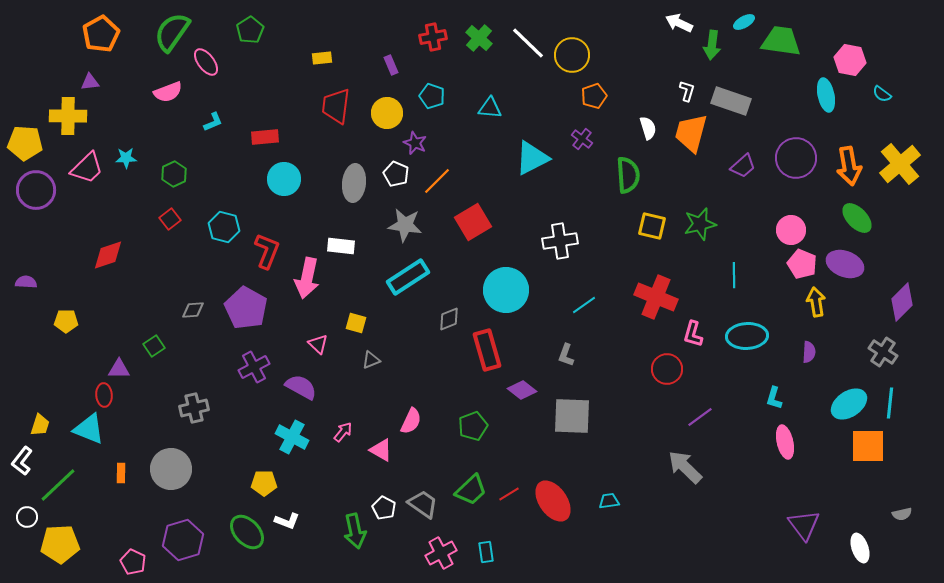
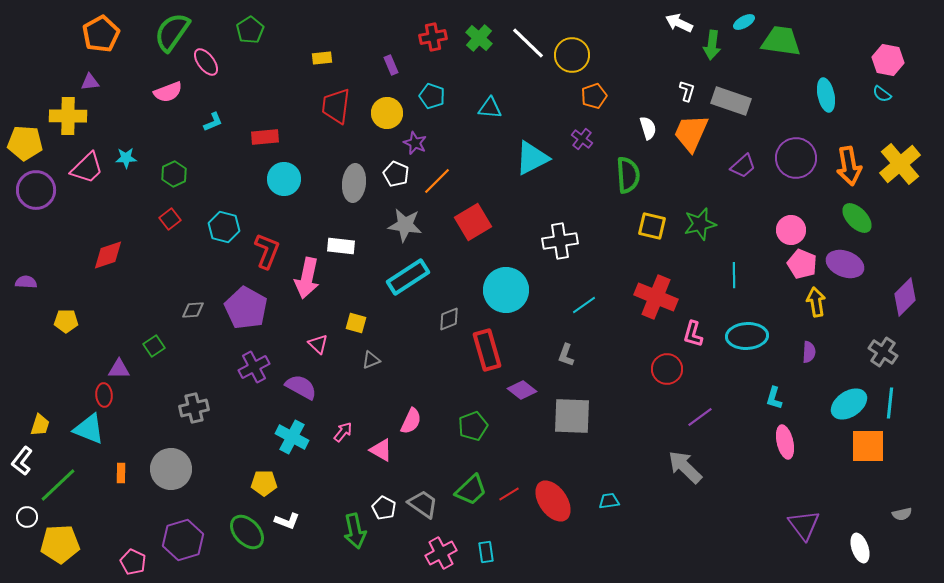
pink hexagon at (850, 60): moved 38 px right
orange trapezoid at (691, 133): rotated 9 degrees clockwise
purple diamond at (902, 302): moved 3 px right, 5 px up
